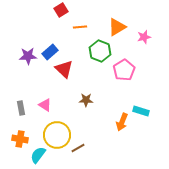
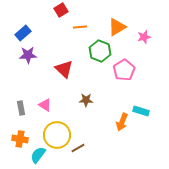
blue rectangle: moved 27 px left, 19 px up
purple star: moved 1 px up
